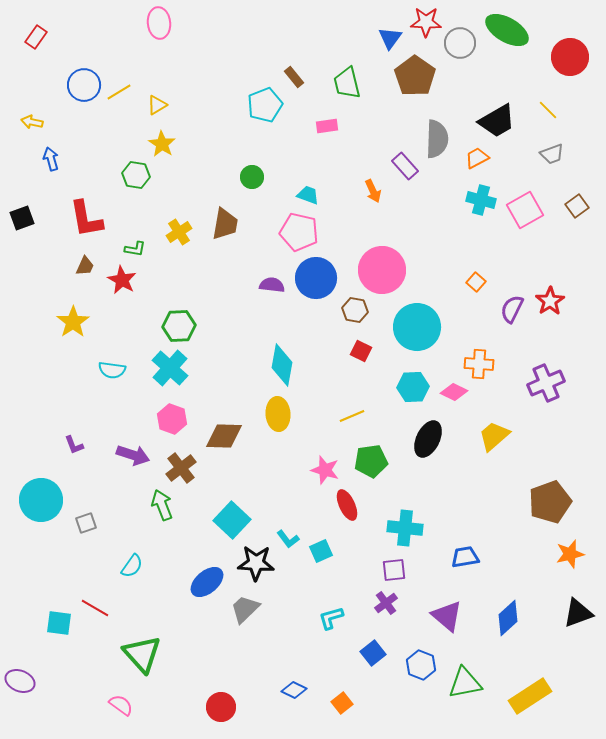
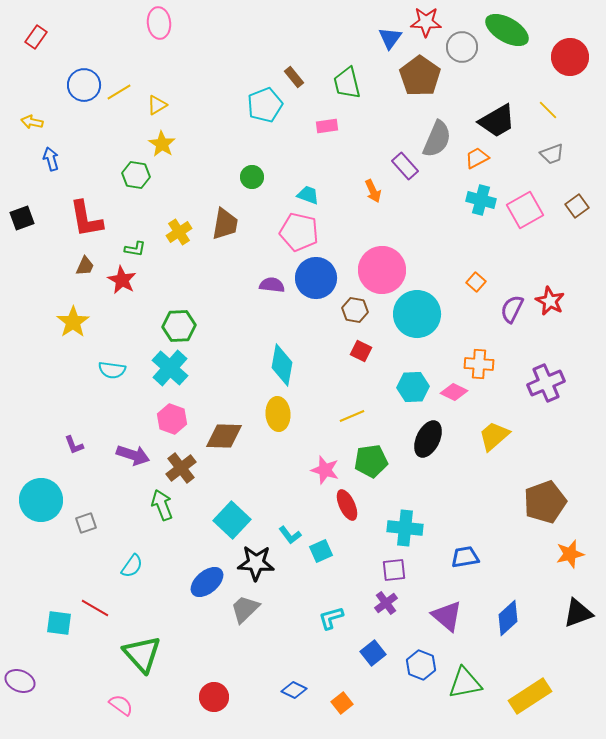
gray circle at (460, 43): moved 2 px right, 4 px down
brown pentagon at (415, 76): moved 5 px right
gray semicircle at (437, 139): rotated 21 degrees clockwise
red star at (550, 301): rotated 12 degrees counterclockwise
cyan circle at (417, 327): moved 13 px up
brown pentagon at (550, 502): moved 5 px left
cyan L-shape at (288, 539): moved 2 px right, 4 px up
red circle at (221, 707): moved 7 px left, 10 px up
